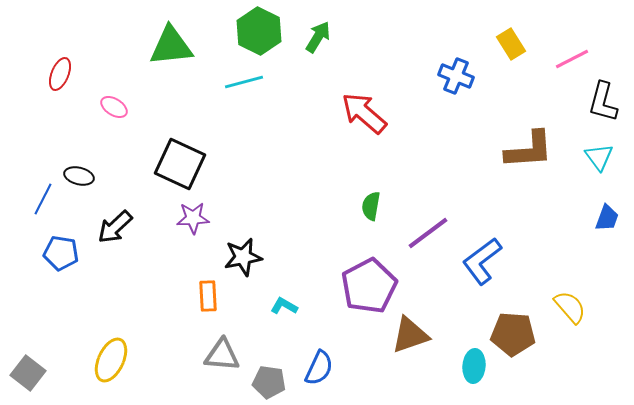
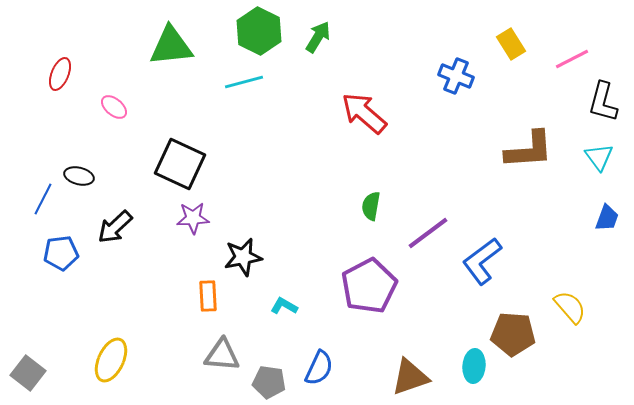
pink ellipse: rotated 8 degrees clockwise
blue pentagon: rotated 16 degrees counterclockwise
brown triangle: moved 42 px down
